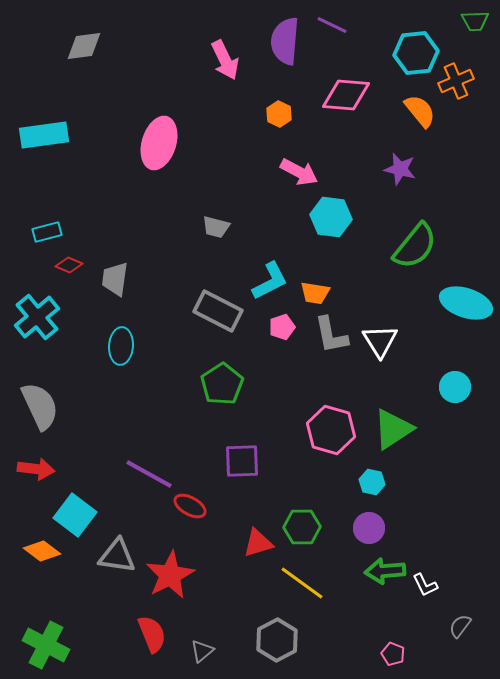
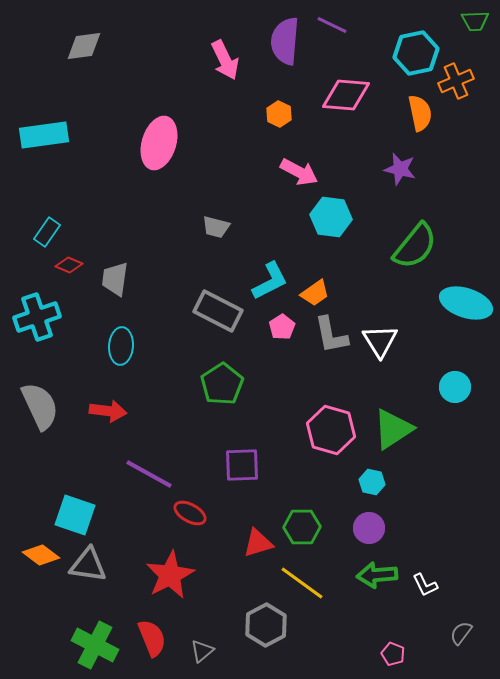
cyan hexagon at (416, 53): rotated 6 degrees counterclockwise
orange semicircle at (420, 111): moved 2 px down; rotated 27 degrees clockwise
cyan rectangle at (47, 232): rotated 40 degrees counterclockwise
orange trapezoid at (315, 293): rotated 44 degrees counterclockwise
cyan cross at (37, 317): rotated 21 degrees clockwise
pink pentagon at (282, 327): rotated 15 degrees counterclockwise
purple square at (242, 461): moved 4 px down
red arrow at (36, 469): moved 72 px right, 58 px up
red ellipse at (190, 506): moved 7 px down
cyan square at (75, 515): rotated 18 degrees counterclockwise
orange diamond at (42, 551): moved 1 px left, 4 px down
gray triangle at (117, 556): moved 29 px left, 9 px down
green arrow at (385, 571): moved 8 px left, 4 px down
gray semicircle at (460, 626): moved 1 px right, 7 px down
red semicircle at (152, 634): moved 4 px down
gray hexagon at (277, 640): moved 11 px left, 15 px up
green cross at (46, 645): moved 49 px right
